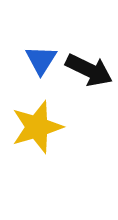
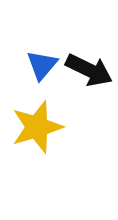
blue triangle: moved 1 px right, 5 px down; rotated 8 degrees clockwise
